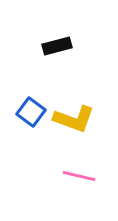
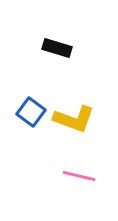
black rectangle: moved 2 px down; rotated 32 degrees clockwise
